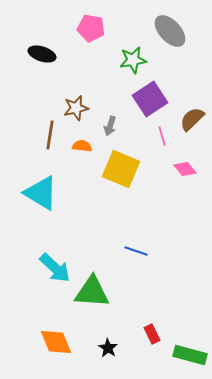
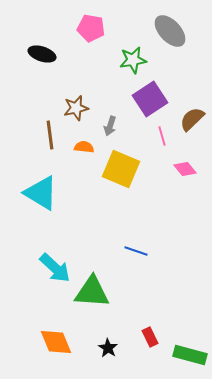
brown line: rotated 16 degrees counterclockwise
orange semicircle: moved 2 px right, 1 px down
red rectangle: moved 2 px left, 3 px down
